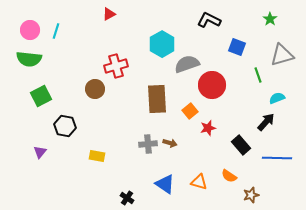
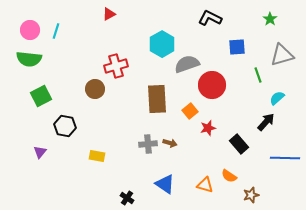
black L-shape: moved 1 px right, 2 px up
blue square: rotated 24 degrees counterclockwise
cyan semicircle: rotated 21 degrees counterclockwise
black rectangle: moved 2 px left, 1 px up
blue line: moved 8 px right
orange triangle: moved 6 px right, 3 px down
